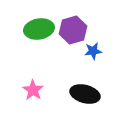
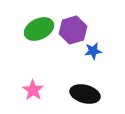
green ellipse: rotated 16 degrees counterclockwise
